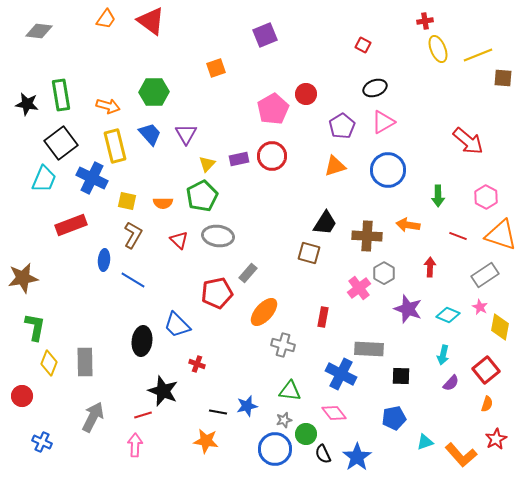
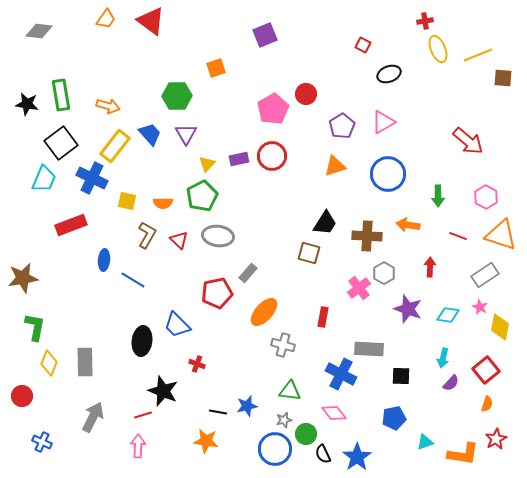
black ellipse at (375, 88): moved 14 px right, 14 px up
green hexagon at (154, 92): moved 23 px right, 4 px down
yellow rectangle at (115, 146): rotated 52 degrees clockwise
blue circle at (388, 170): moved 4 px down
brown L-shape at (133, 235): moved 14 px right
cyan diamond at (448, 315): rotated 15 degrees counterclockwise
cyan arrow at (443, 355): moved 3 px down
pink arrow at (135, 445): moved 3 px right, 1 px down
orange L-shape at (461, 455): moved 2 px right, 1 px up; rotated 40 degrees counterclockwise
